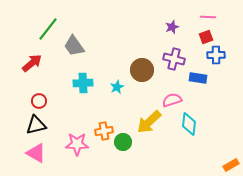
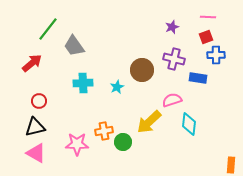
black triangle: moved 1 px left, 2 px down
orange rectangle: rotated 56 degrees counterclockwise
